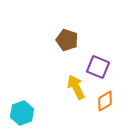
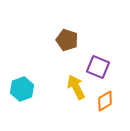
cyan hexagon: moved 24 px up
